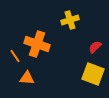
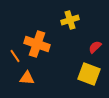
yellow square: moved 4 px left
